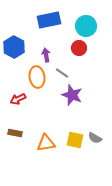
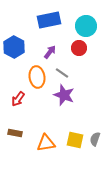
purple arrow: moved 4 px right, 3 px up; rotated 48 degrees clockwise
purple star: moved 8 px left
red arrow: rotated 28 degrees counterclockwise
gray semicircle: moved 1 px down; rotated 80 degrees clockwise
